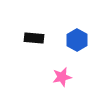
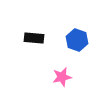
blue hexagon: rotated 10 degrees counterclockwise
